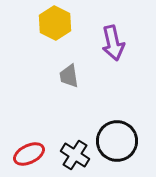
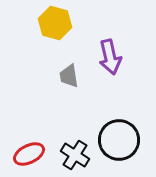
yellow hexagon: rotated 12 degrees counterclockwise
purple arrow: moved 3 px left, 14 px down
black circle: moved 2 px right, 1 px up
